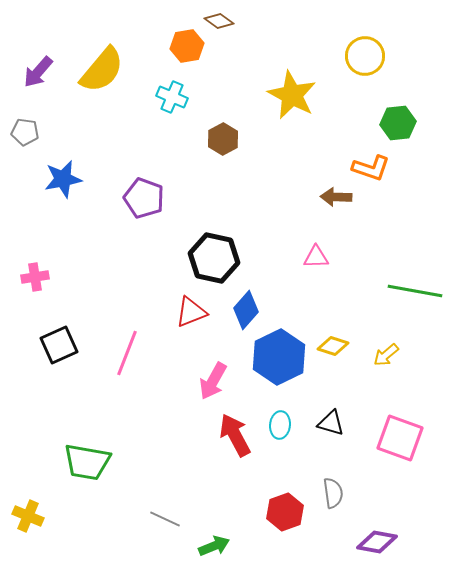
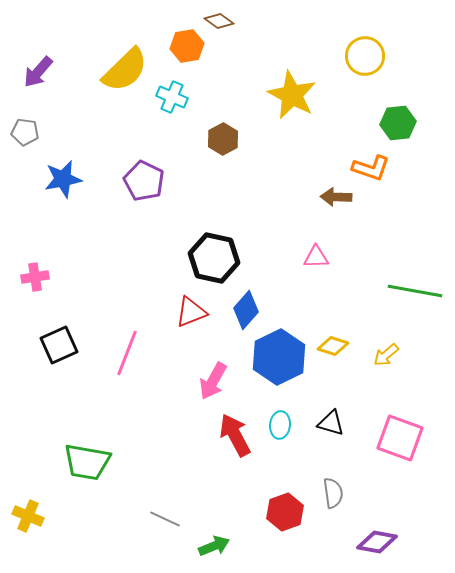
yellow semicircle: moved 23 px right; rotated 6 degrees clockwise
purple pentagon: moved 17 px up; rotated 6 degrees clockwise
